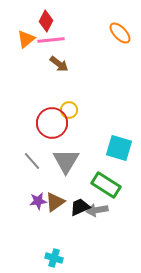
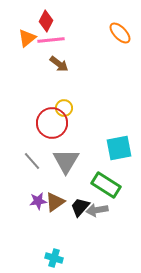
orange triangle: moved 1 px right, 1 px up
yellow circle: moved 5 px left, 2 px up
cyan square: rotated 28 degrees counterclockwise
black trapezoid: rotated 25 degrees counterclockwise
